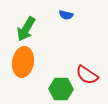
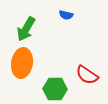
orange ellipse: moved 1 px left, 1 px down
green hexagon: moved 6 px left
